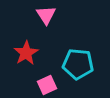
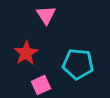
pink square: moved 6 px left
